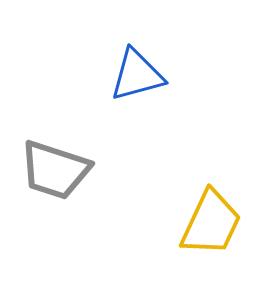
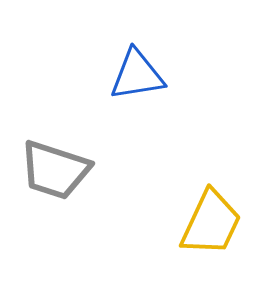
blue triangle: rotated 6 degrees clockwise
